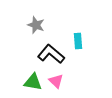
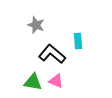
black L-shape: moved 1 px right
pink triangle: rotated 21 degrees counterclockwise
